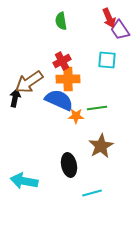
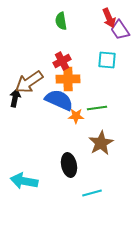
brown star: moved 3 px up
